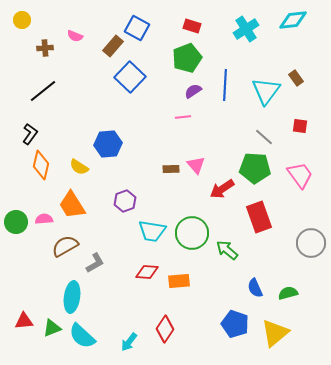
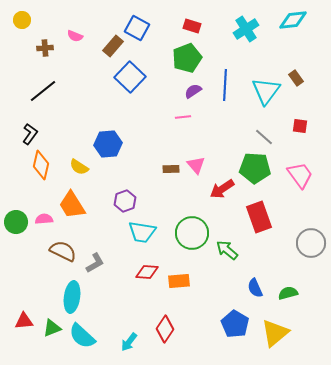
cyan trapezoid at (152, 231): moved 10 px left, 1 px down
brown semicircle at (65, 246): moved 2 px left, 5 px down; rotated 56 degrees clockwise
blue pentagon at (235, 324): rotated 12 degrees clockwise
